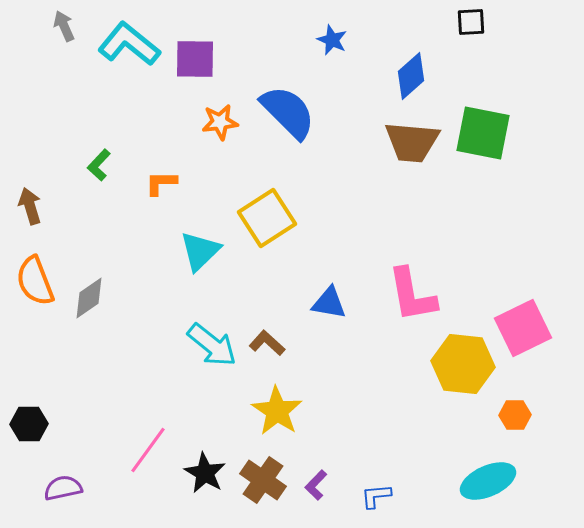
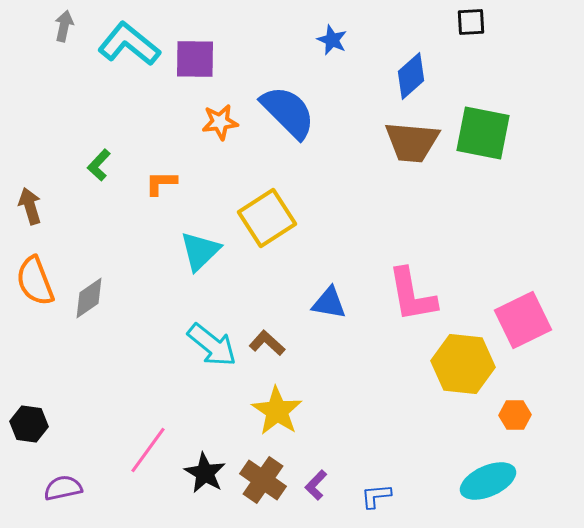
gray arrow: rotated 36 degrees clockwise
pink square: moved 8 px up
black hexagon: rotated 9 degrees clockwise
